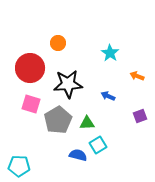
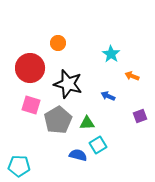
cyan star: moved 1 px right, 1 px down
orange arrow: moved 5 px left
black star: rotated 20 degrees clockwise
pink square: moved 1 px down
